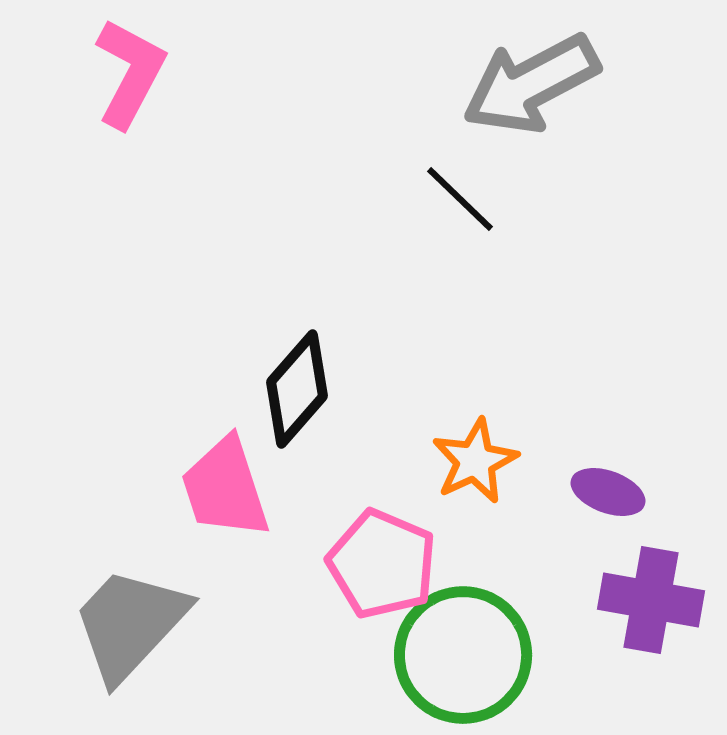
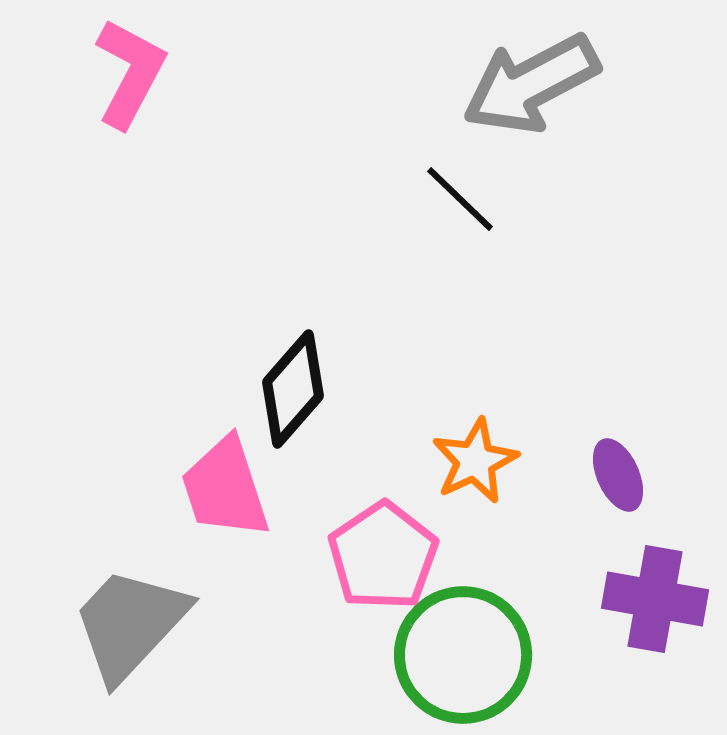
black diamond: moved 4 px left
purple ellipse: moved 10 px right, 17 px up; rotated 46 degrees clockwise
pink pentagon: moved 1 px right, 8 px up; rotated 15 degrees clockwise
purple cross: moved 4 px right, 1 px up
